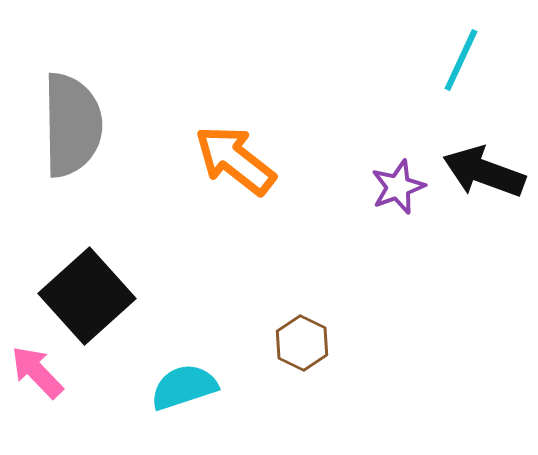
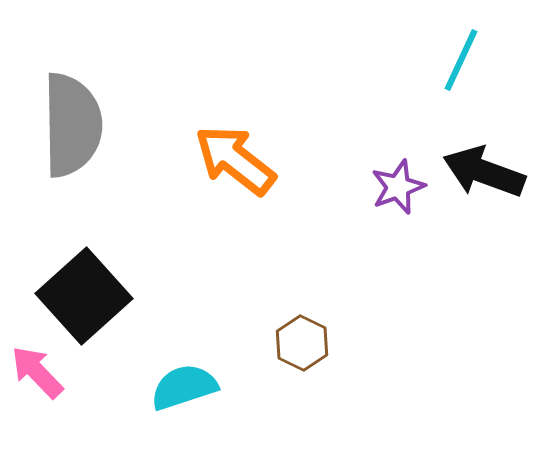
black square: moved 3 px left
